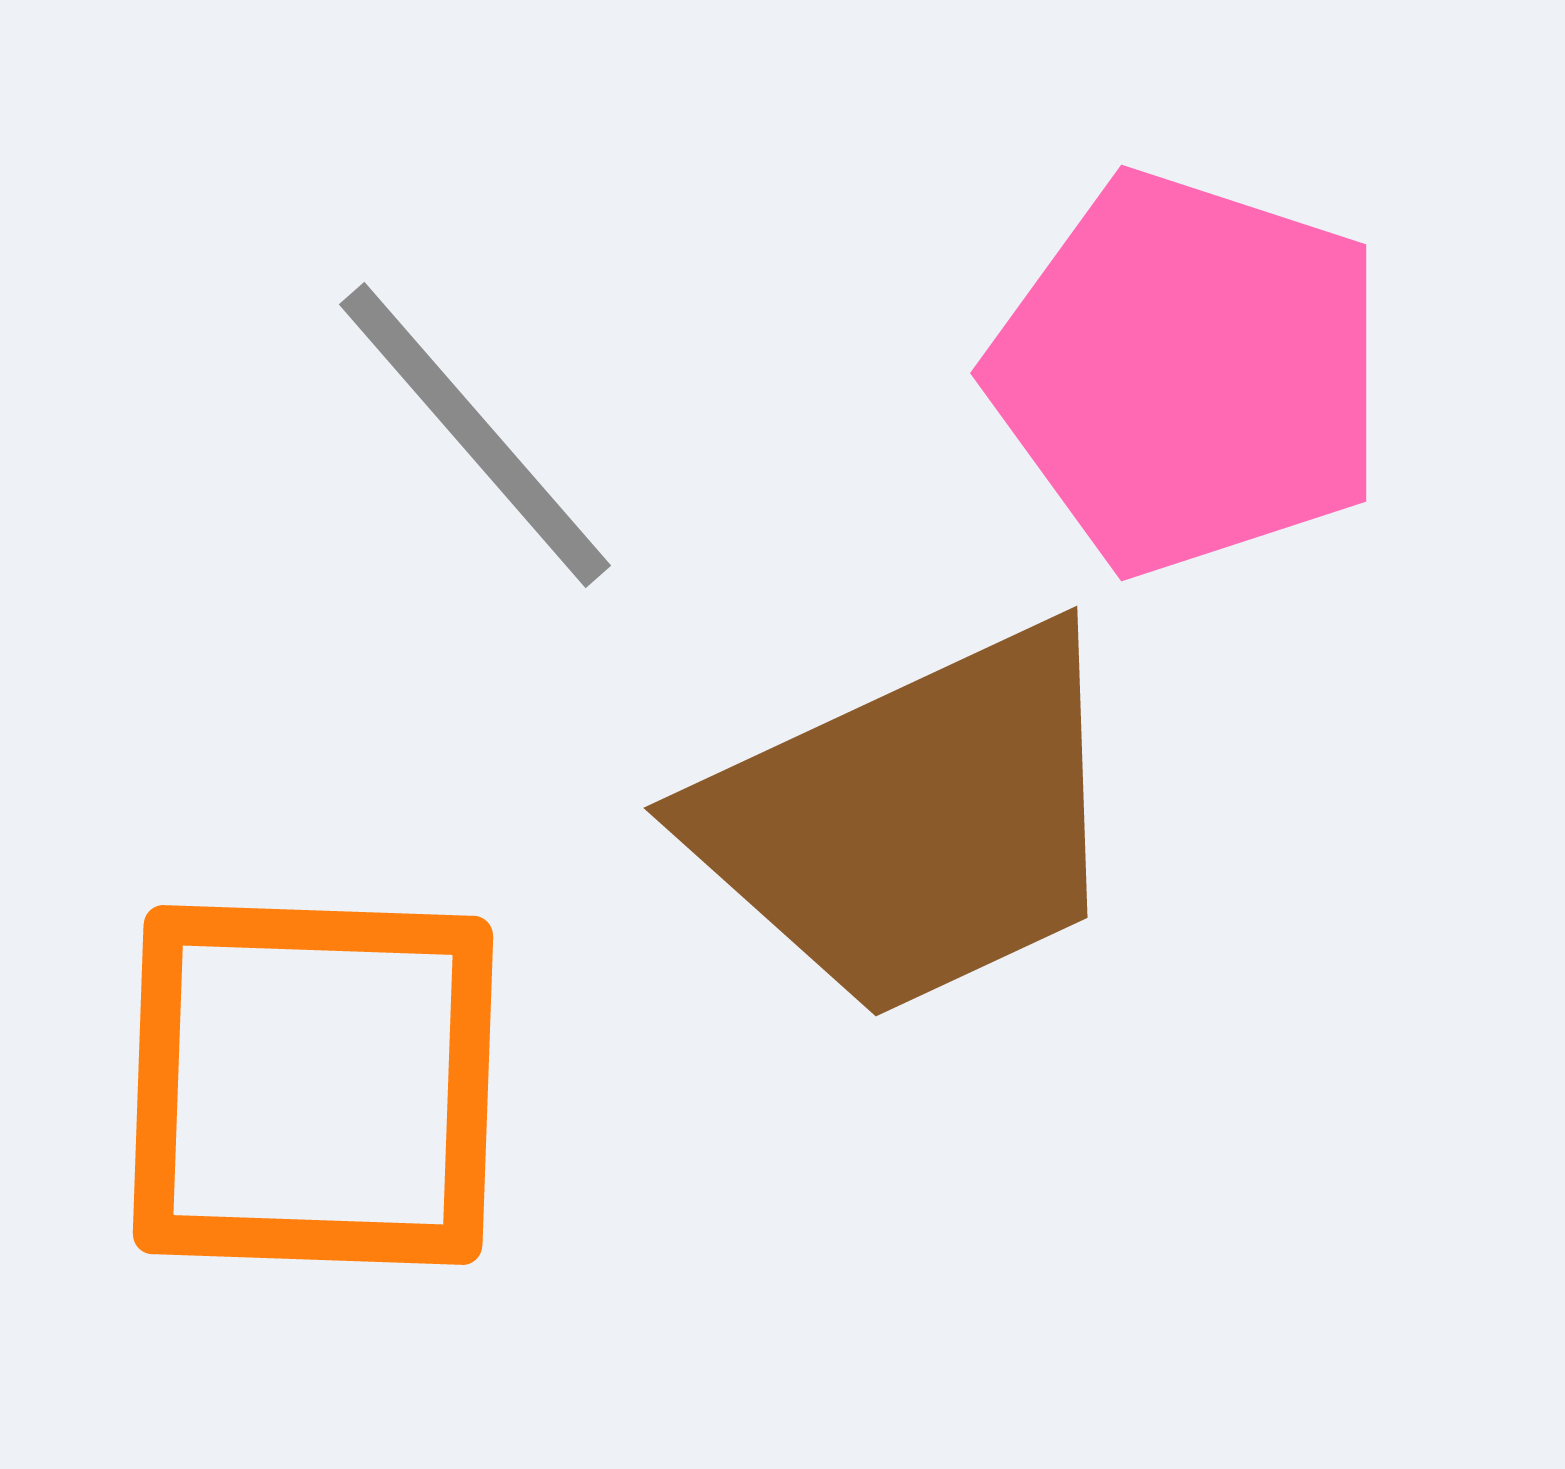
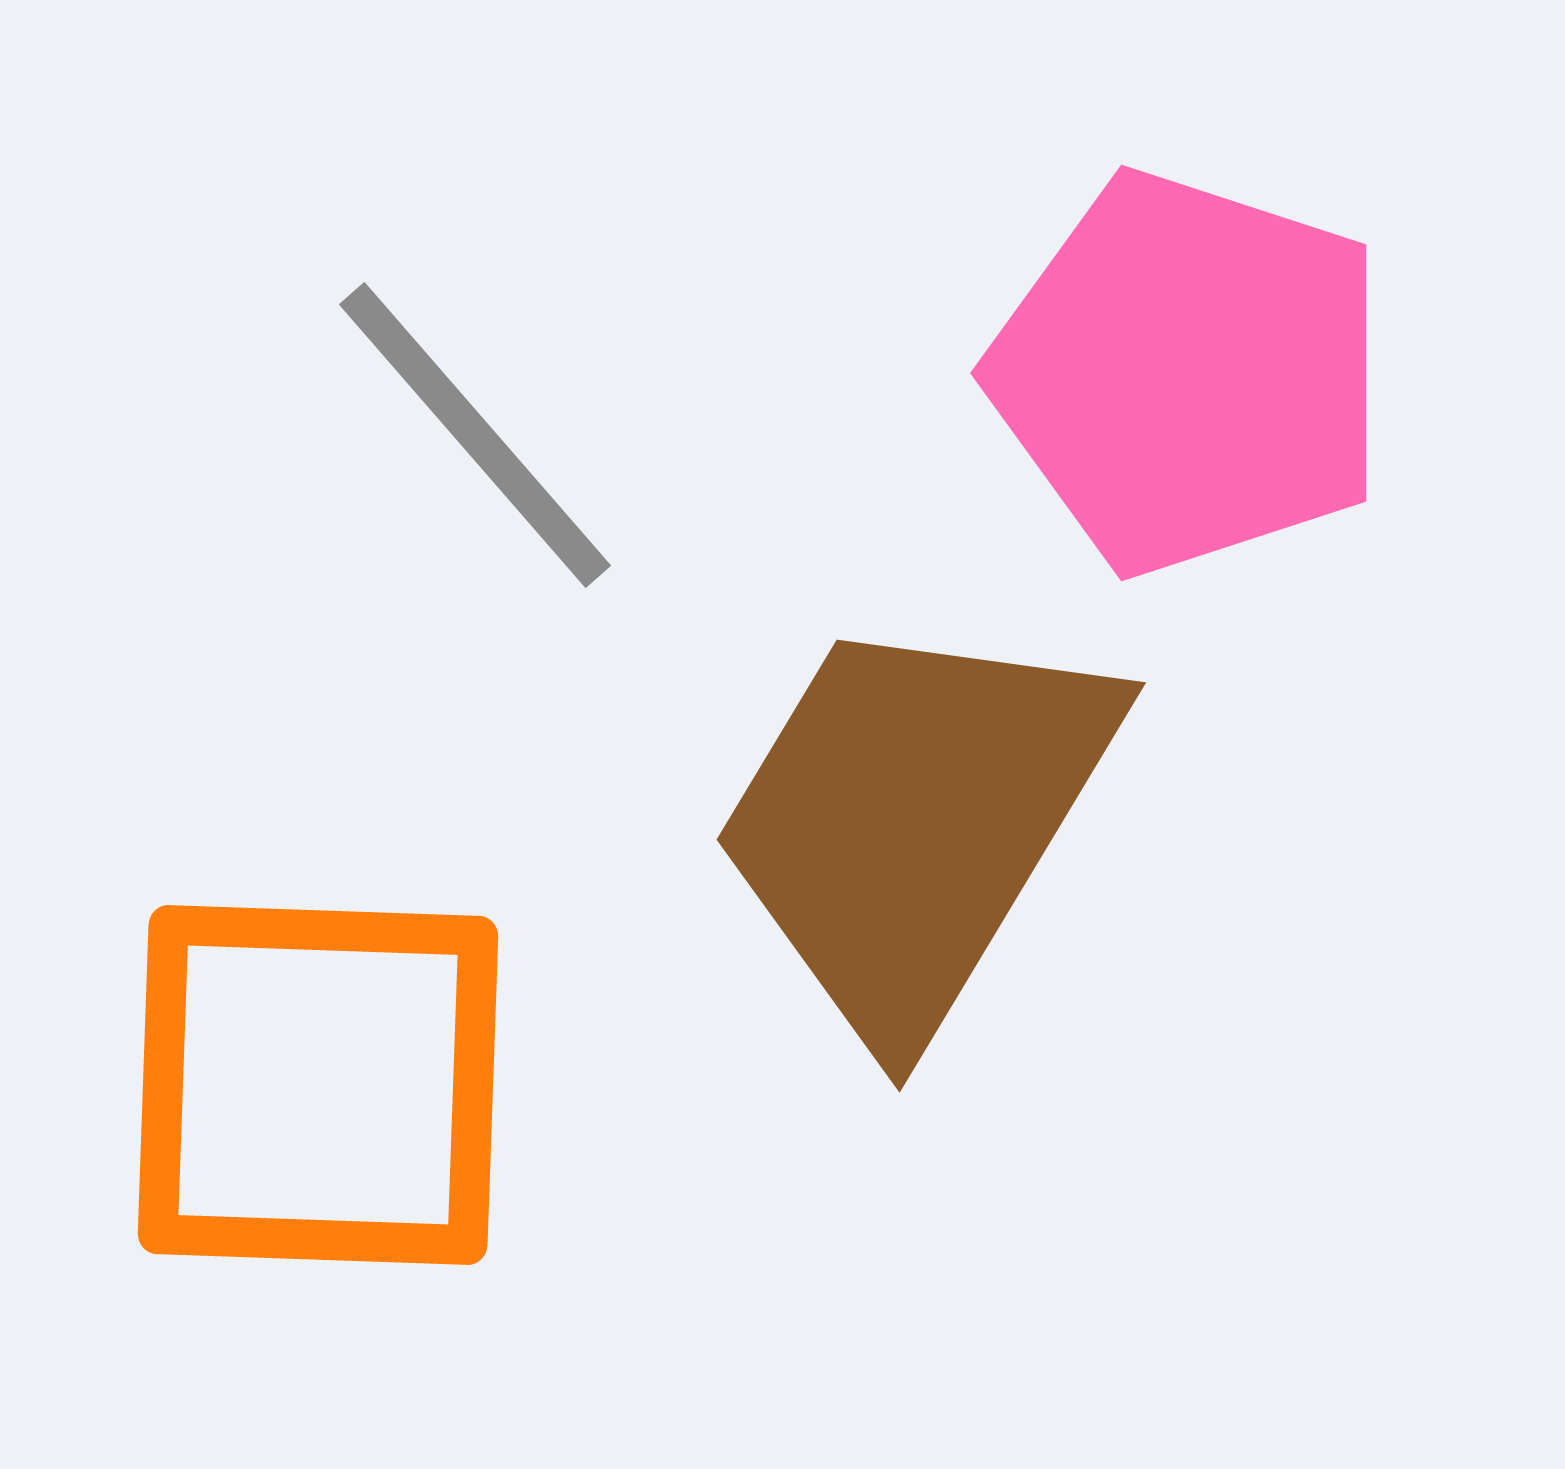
brown trapezoid: rotated 146 degrees clockwise
orange square: moved 5 px right
